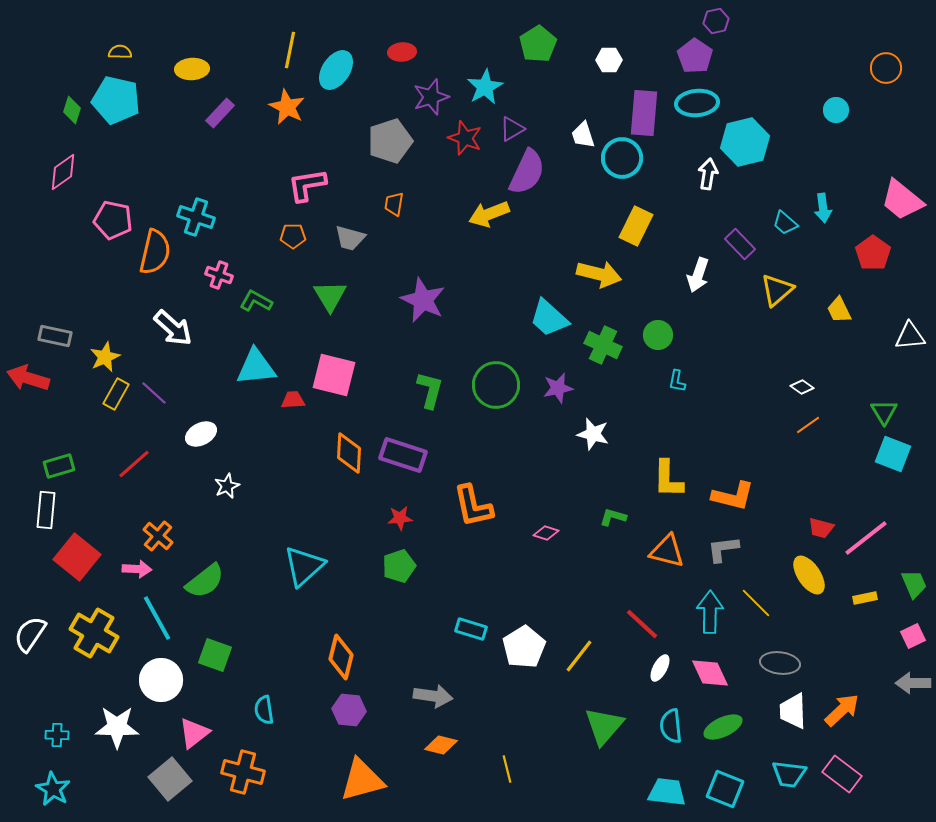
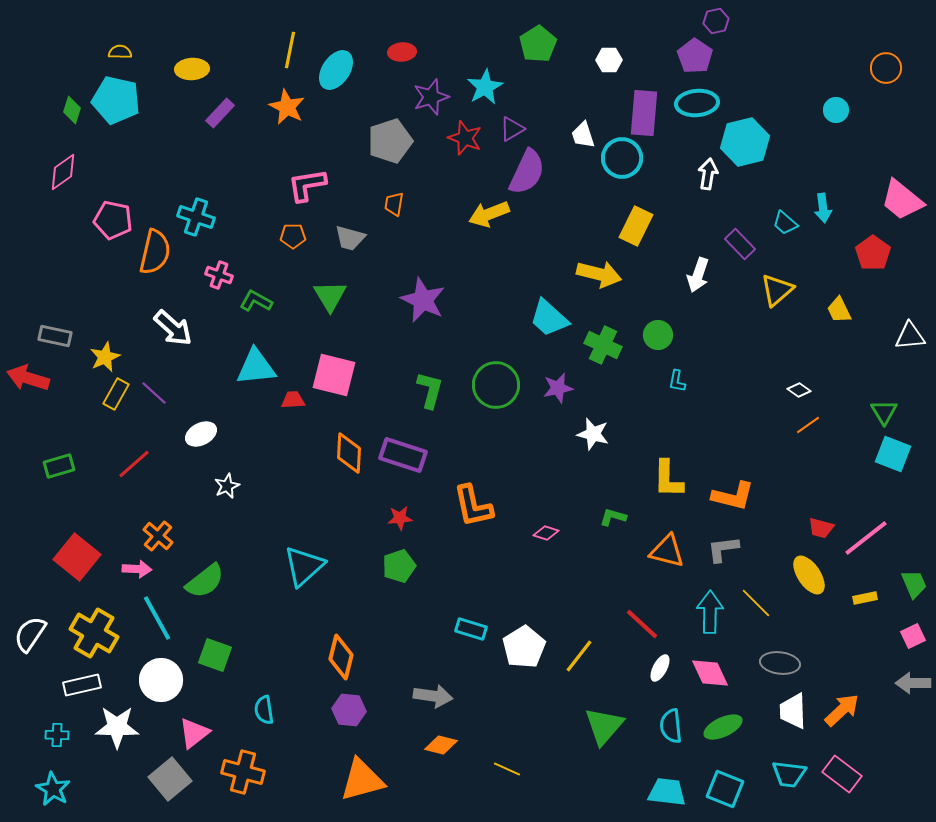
white diamond at (802, 387): moved 3 px left, 3 px down
white rectangle at (46, 510): moved 36 px right, 175 px down; rotated 72 degrees clockwise
yellow line at (507, 769): rotated 52 degrees counterclockwise
